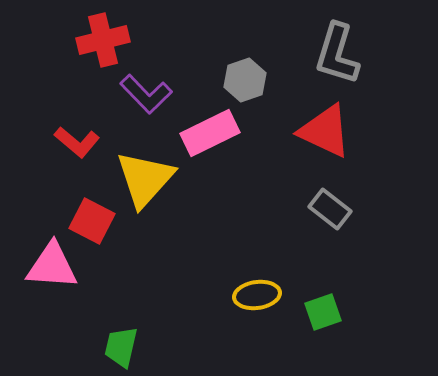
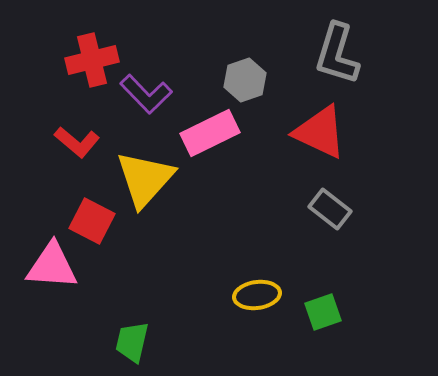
red cross: moved 11 px left, 20 px down
red triangle: moved 5 px left, 1 px down
green trapezoid: moved 11 px right, 5 px up
